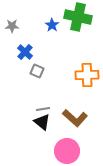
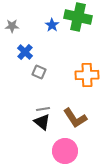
gray square: moved 2 px right, 1 px down
brown L-shape: rotated 15 degrees clockwise
pink circle: moved 2 px left
